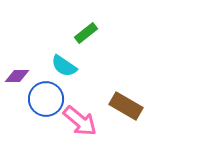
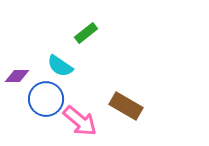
cyan semicircle: moved 4 px left
